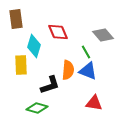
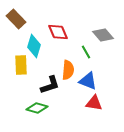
brown rectangle: rotated 36 degrees counterclockwise
blue triangle: moved 10 px down
